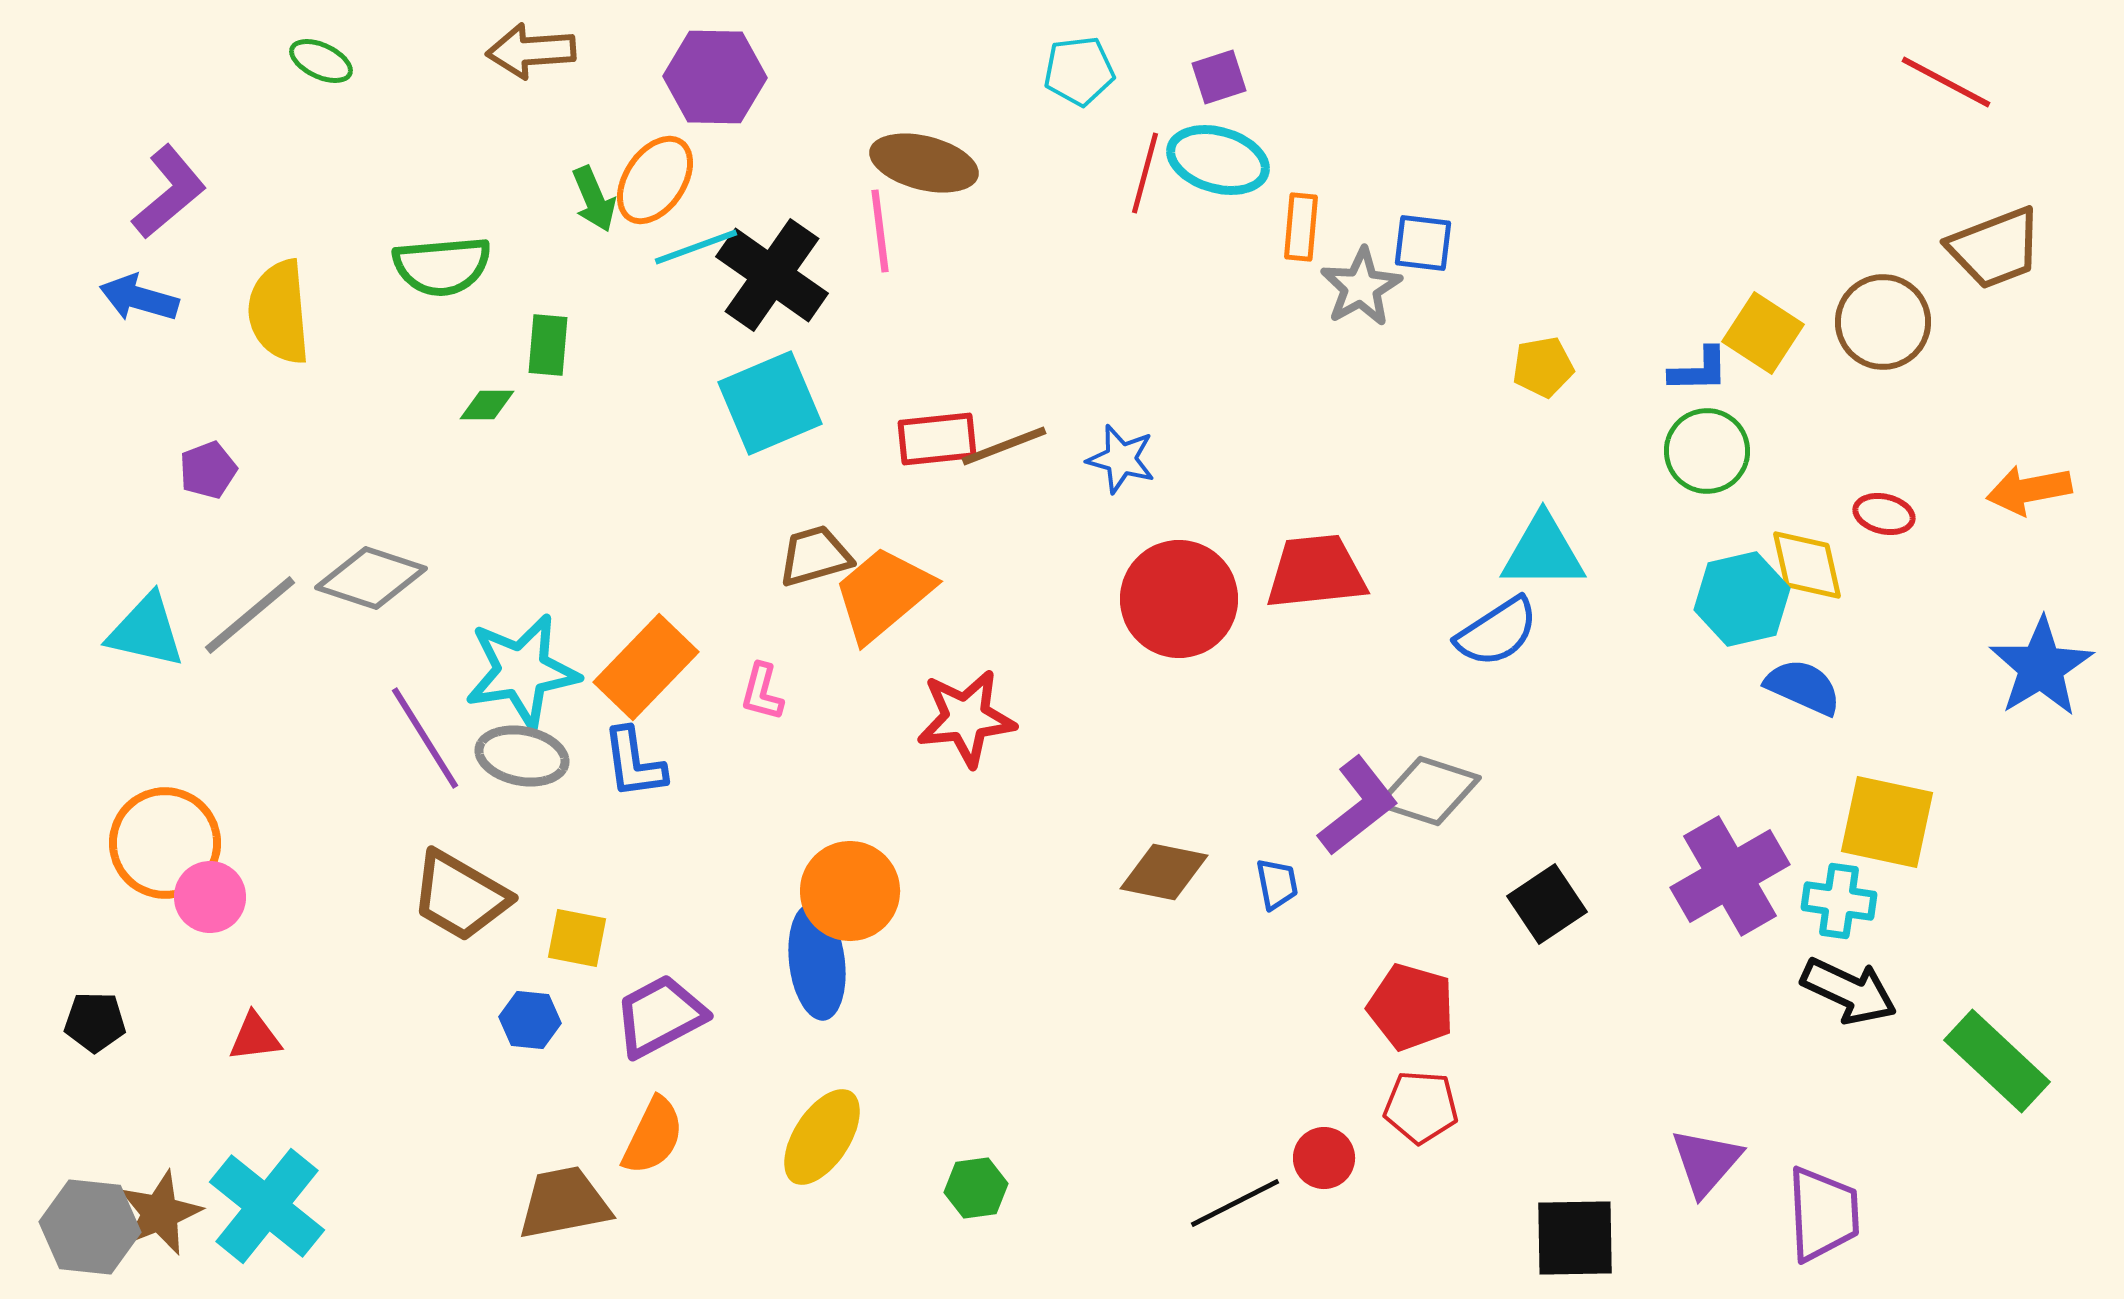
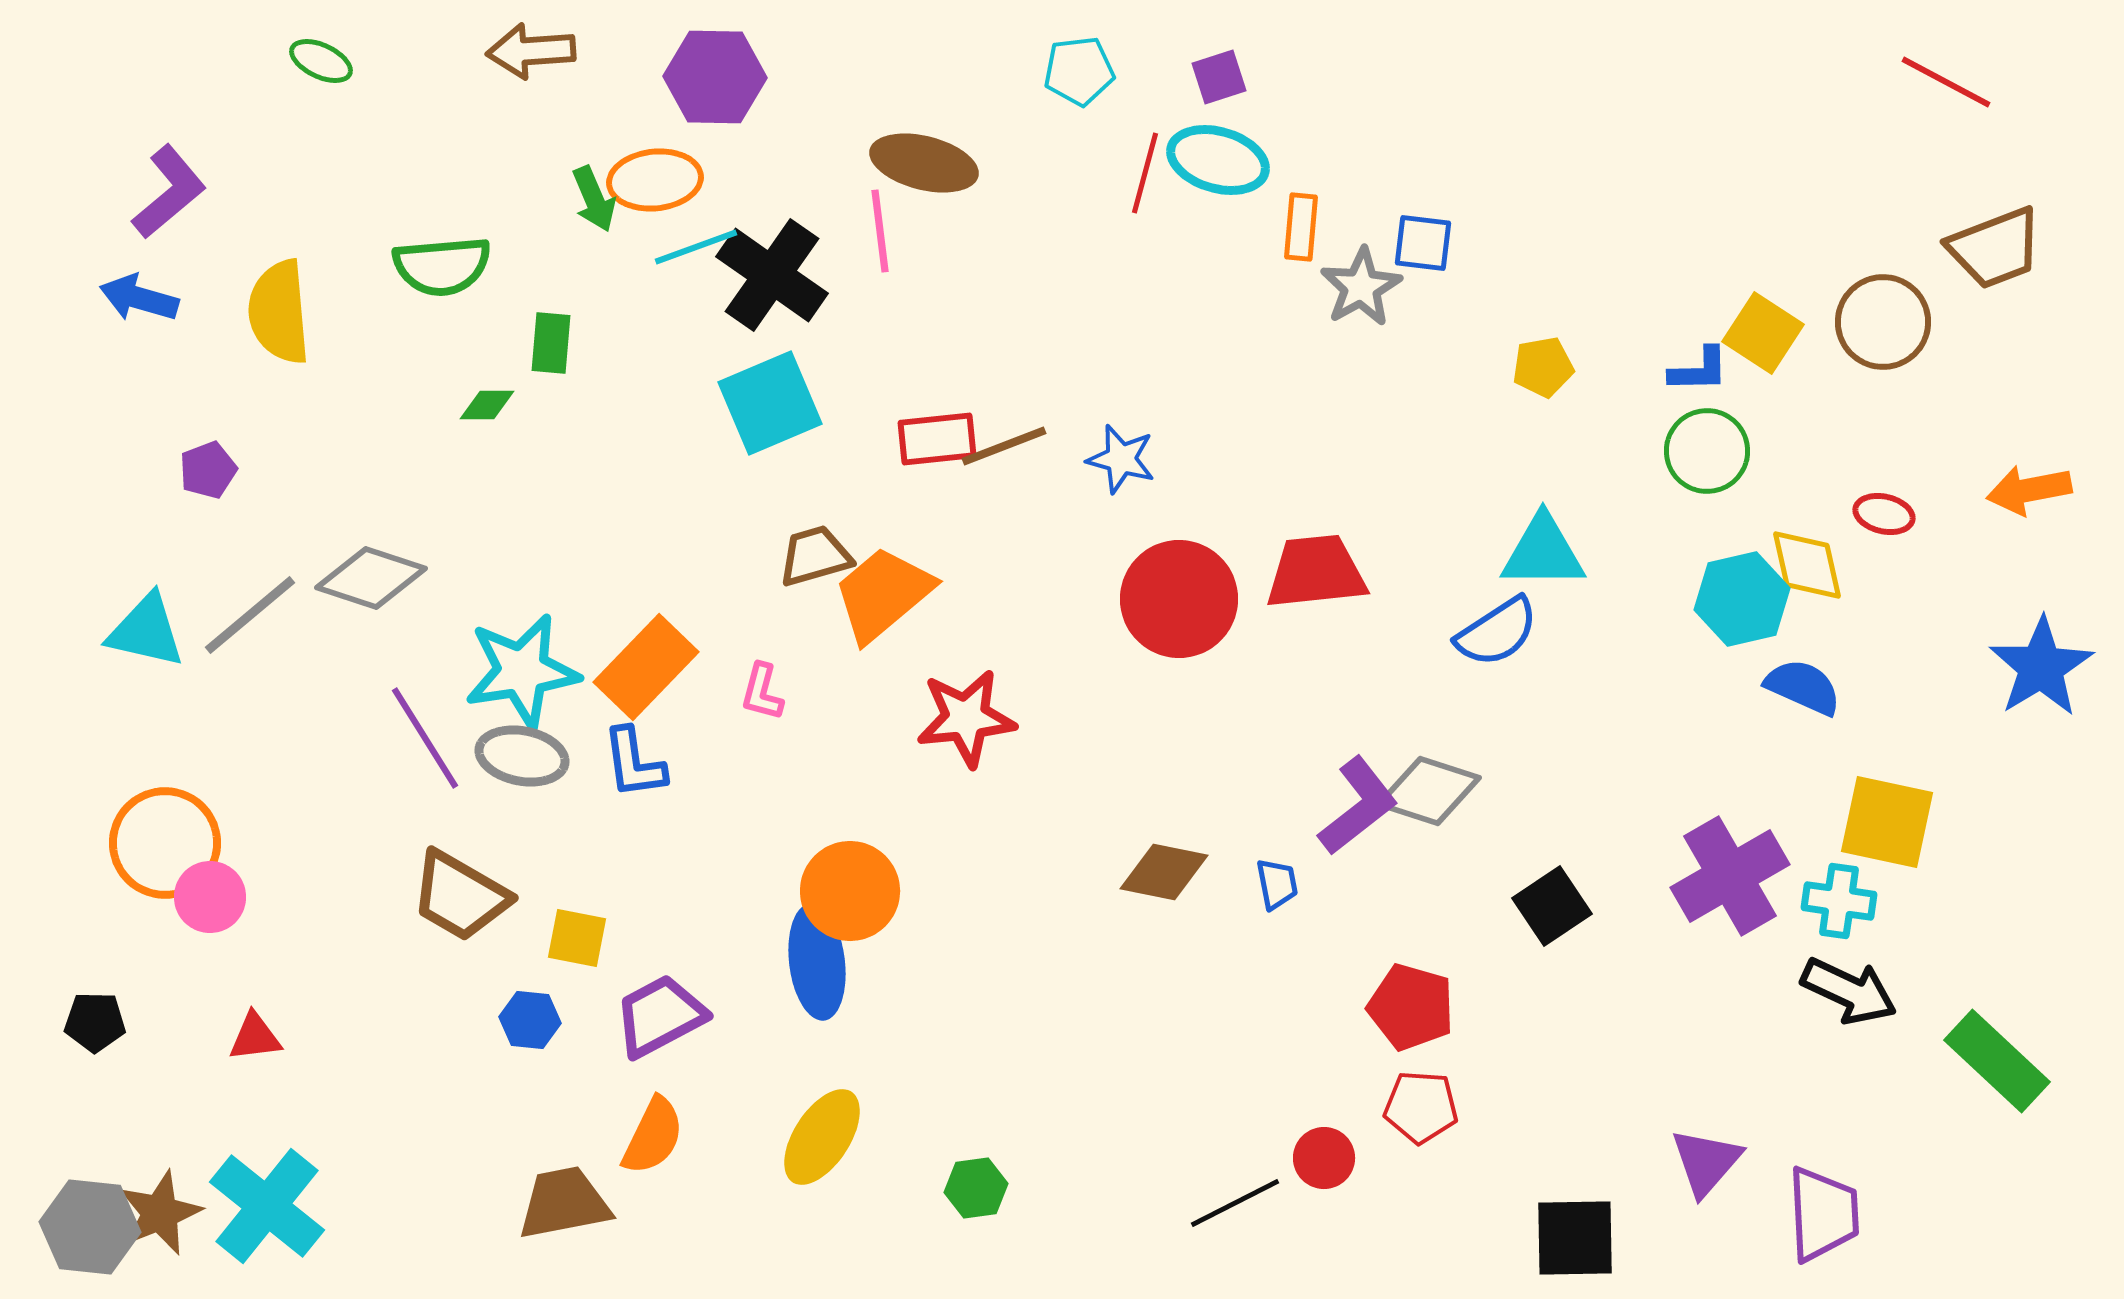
orange ellipse at (655, 180): rotated 50 degrees clockwise
green rectangle at (548, 345): moved 3 px right, 2 px up
black square at (1547, 904): moved 5 px right, 2 px down
